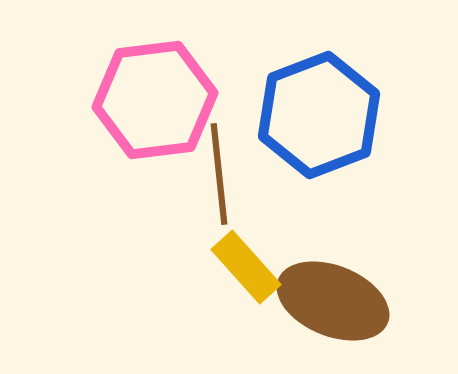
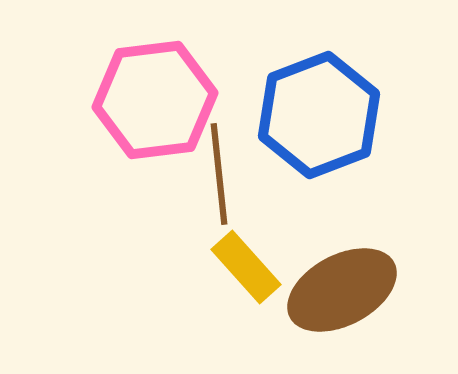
brown ellipse: moved 9 px right, 11 px up; rotated 50 degrees counterclockwise
